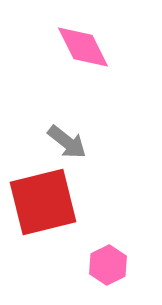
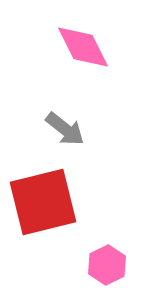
gray arrow: moved 2 px left, 13 px up
pink hexagon: moved 1 px left
